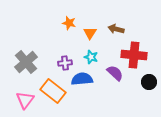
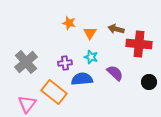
red cross: moved 5 px right, 11 px up
orange rectangle: moved 1 px right, 1 px down
pink triangle: moved 2 px right, 4 px down
